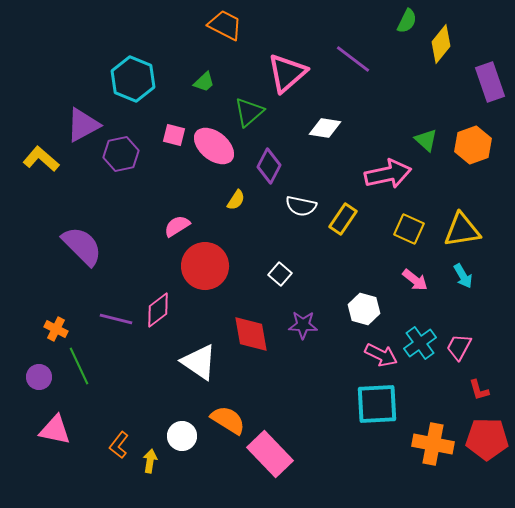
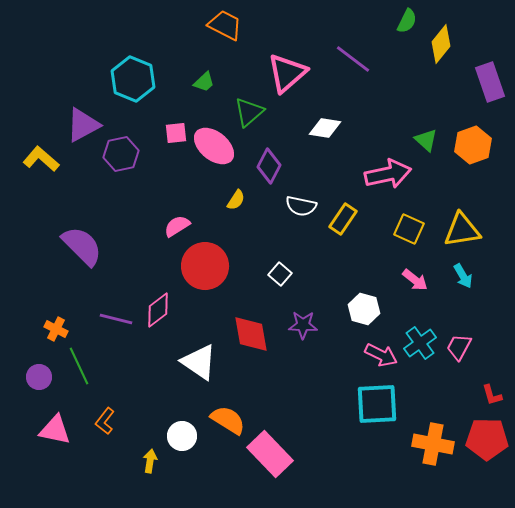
pink square at (174, 135): moved 2 px right, 2 px up; rotated 20 degrees counterclockwise
red L-shape at (479, 390): moved 13 px right, 5 px down
orange L-shape at (119, 445): moved 14 px left, 24 px up
